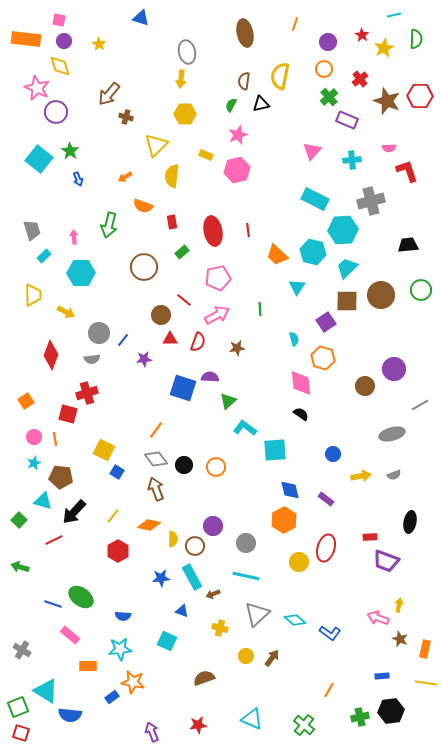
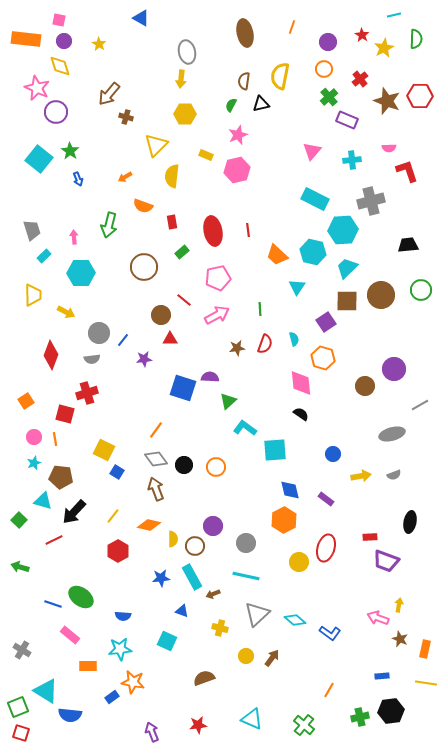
blue triangle at (141, 18): rotated 12 degrees clockwise
orange line at (295, 24): moved 3 px left, 3 px down
red semicircle at (198, 342): moved 67 px right, 2 px down
red square at (68, 414): moved 3 px left
